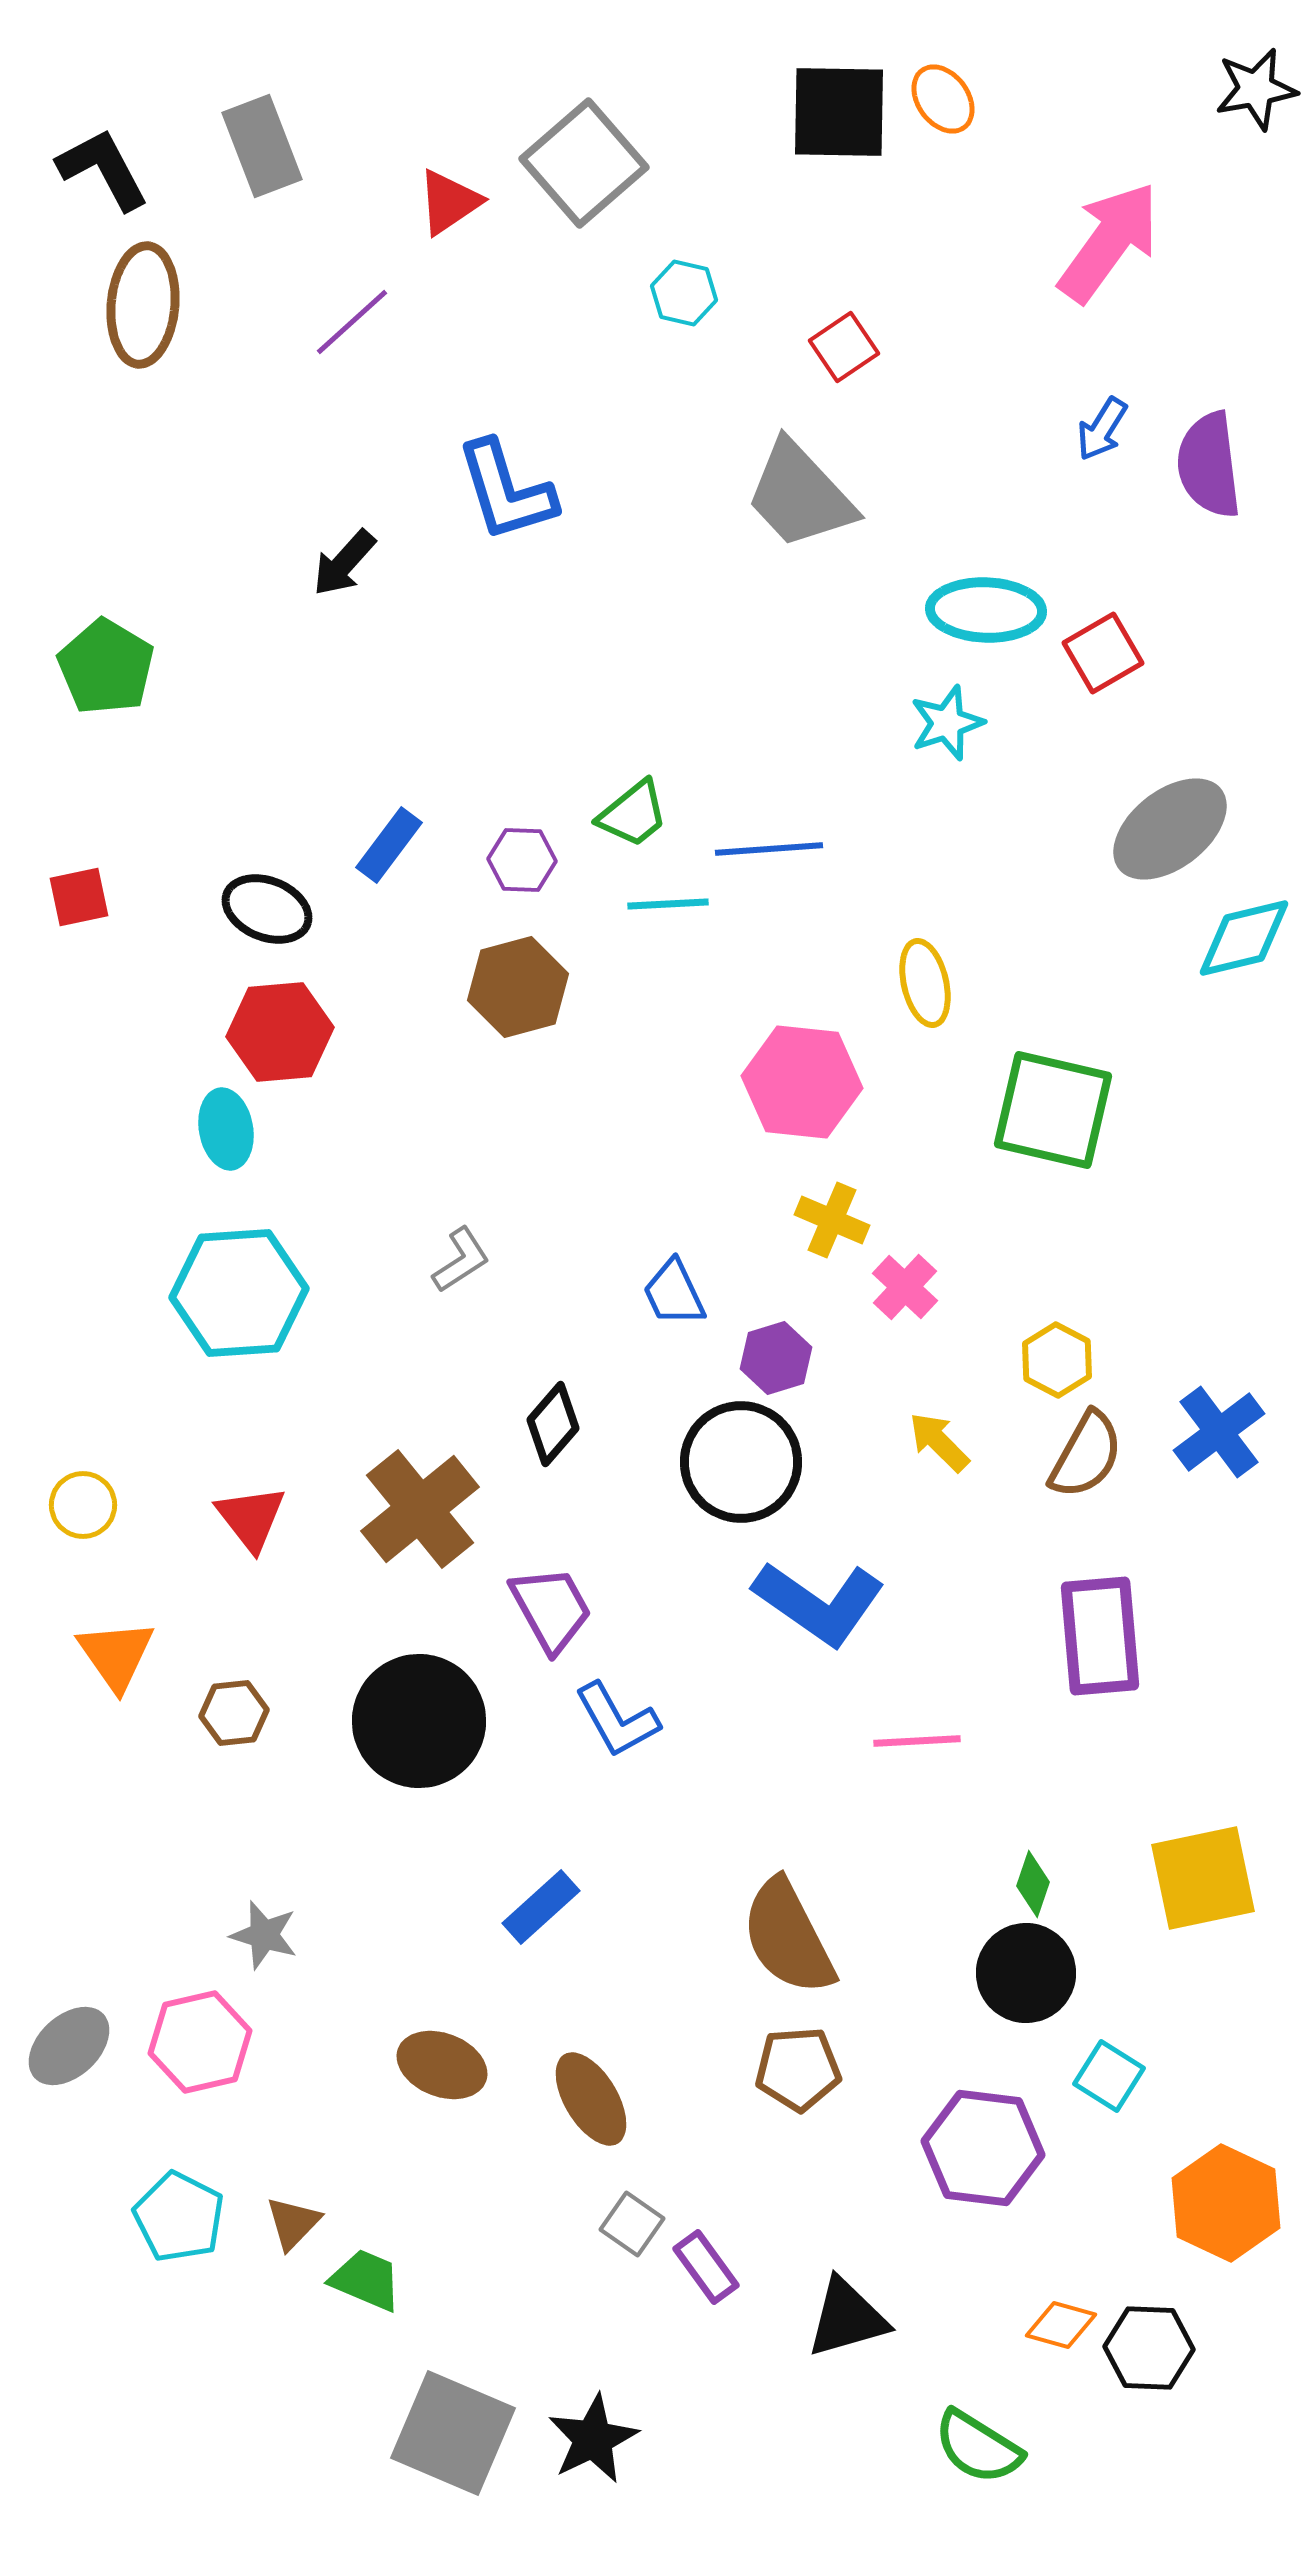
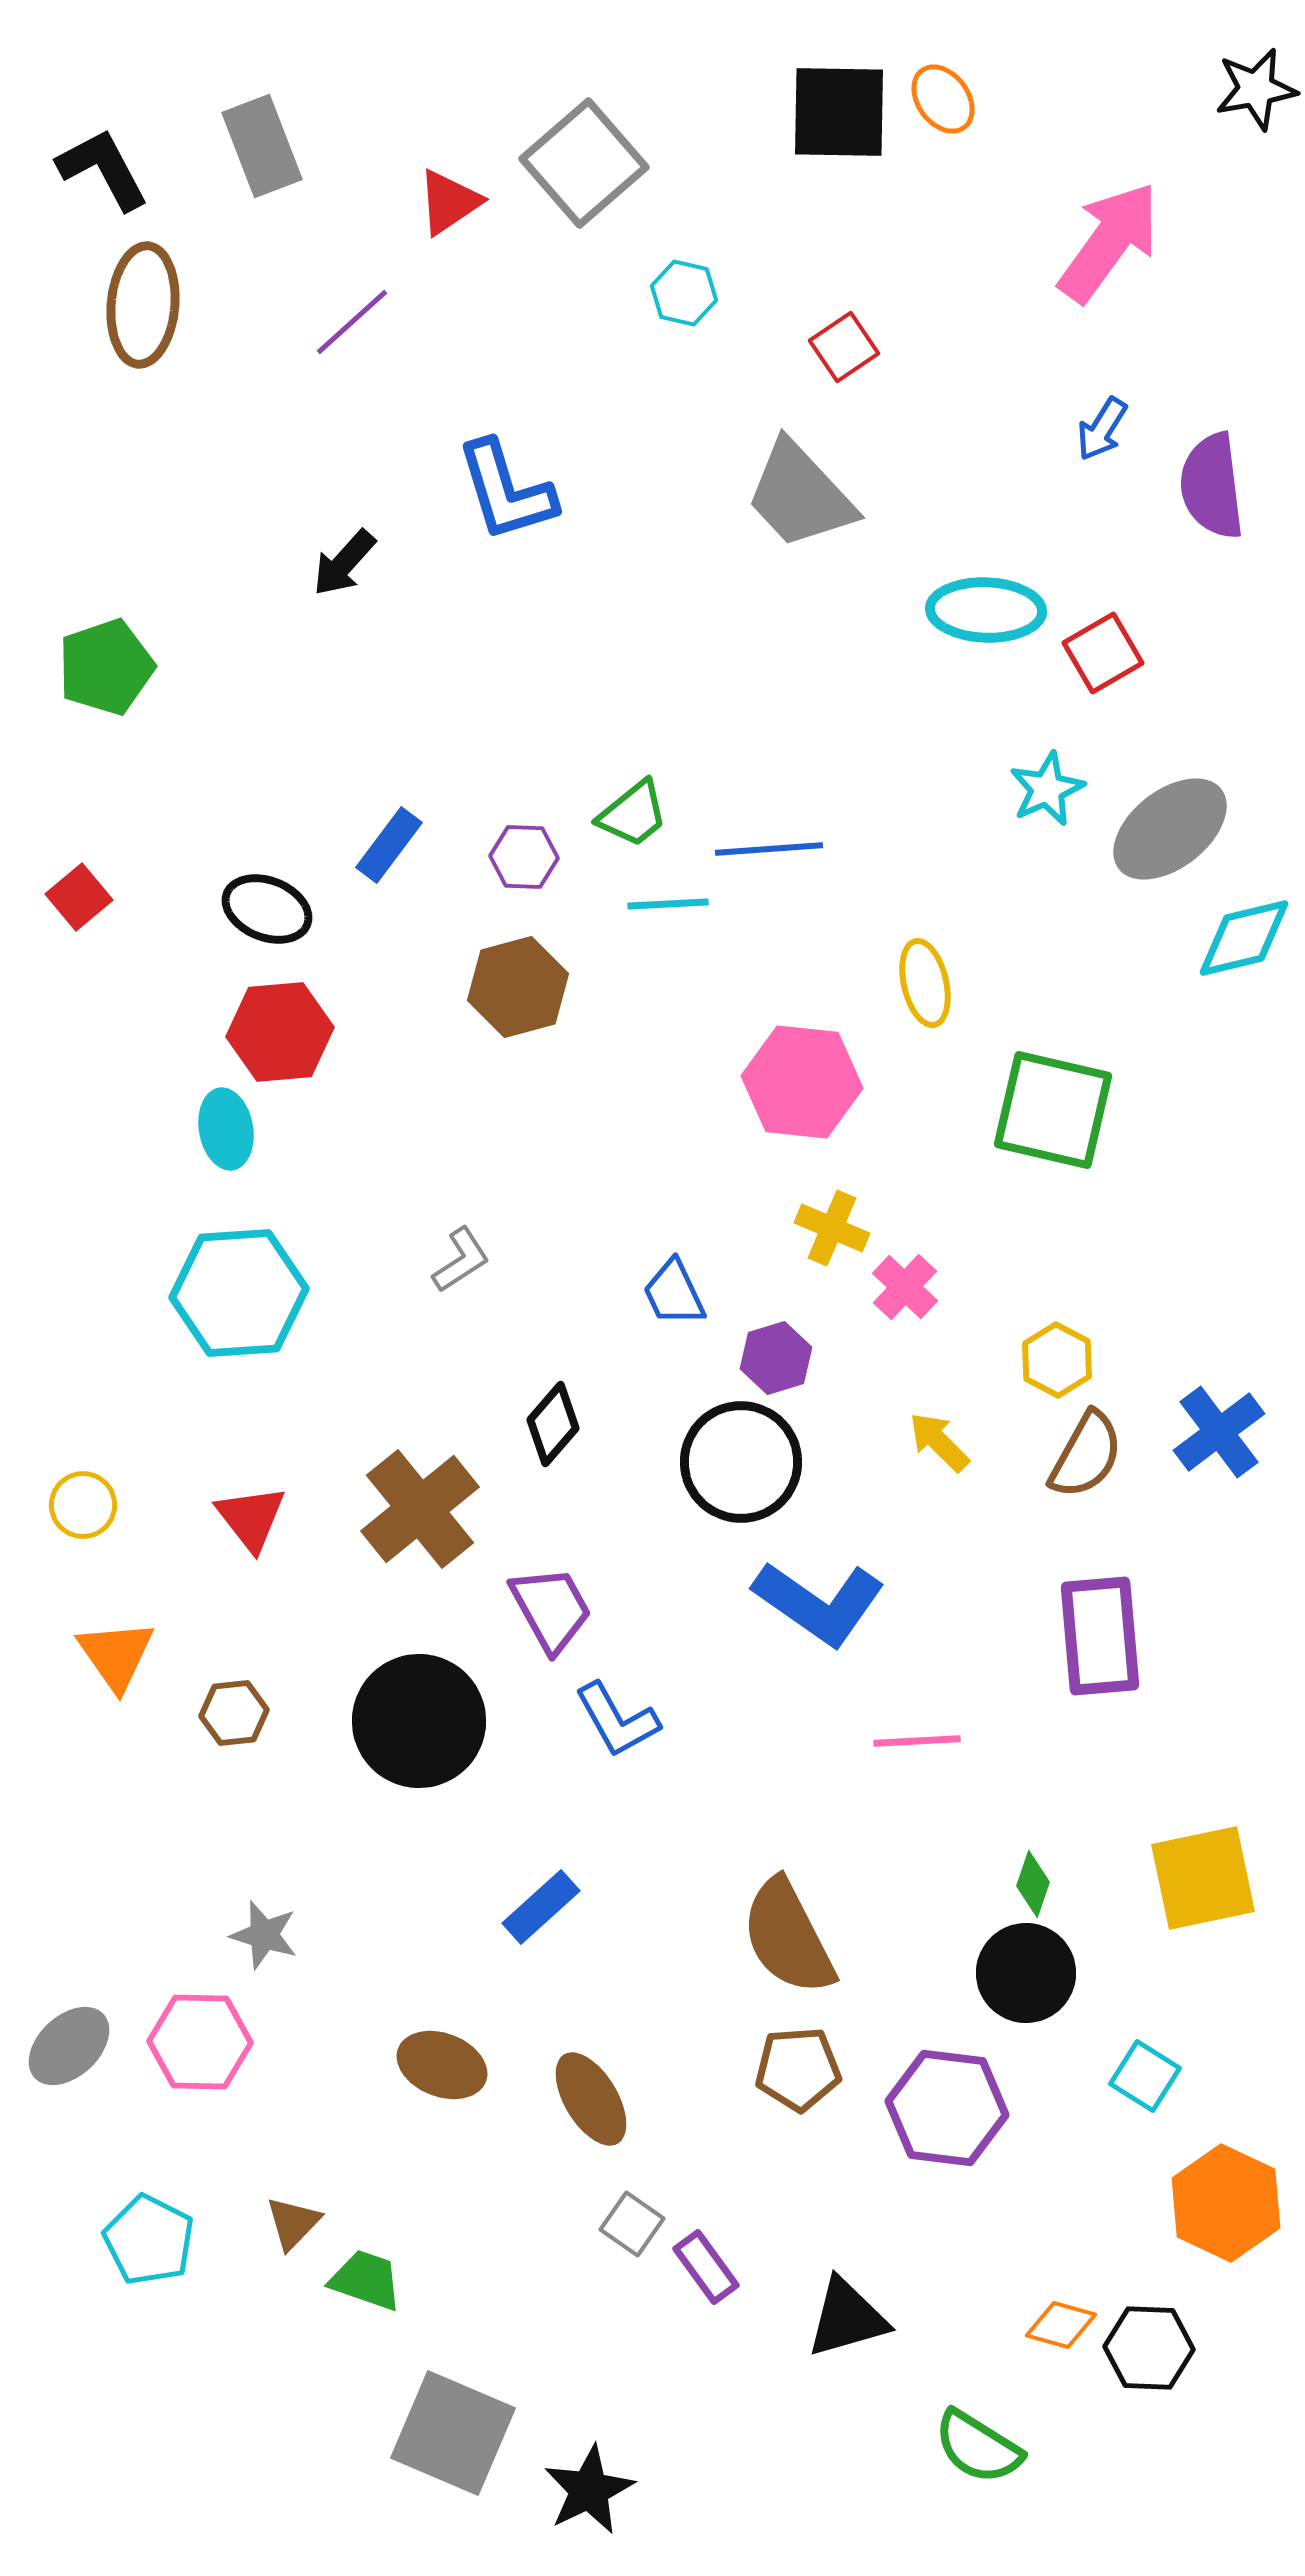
purple semicircle at (1209, 465): moved 3 px right, 21 px down
green pentagon at (106, 667): rotated 22 degrees clockwise
cyan star at (947, 723): moved 100 px right, 66 px down; rotated 6 degrees counterclockwise
purple hexagon at (522, 860): moved 2 px right, 3 px up
red square at (79, 897): rotated 28 degrees counterclockwise
yellow cross at (832, 1220): moved 8 px down
pink hexagon at (200, 2042): rotated 14 degrees clockwise
cyan square at (1109, 2076): moved 36 px right
purple hexagon at (983, 2148): moved 36 px left, 40 px up
cyan pentagon at (179, 2217): moved 30 px left, 23 px down
green trapezoid at (366, 2280): rotated 4 degrees counterclockwise
black star at (593, 2439): moved 4 px left, 51 px down
